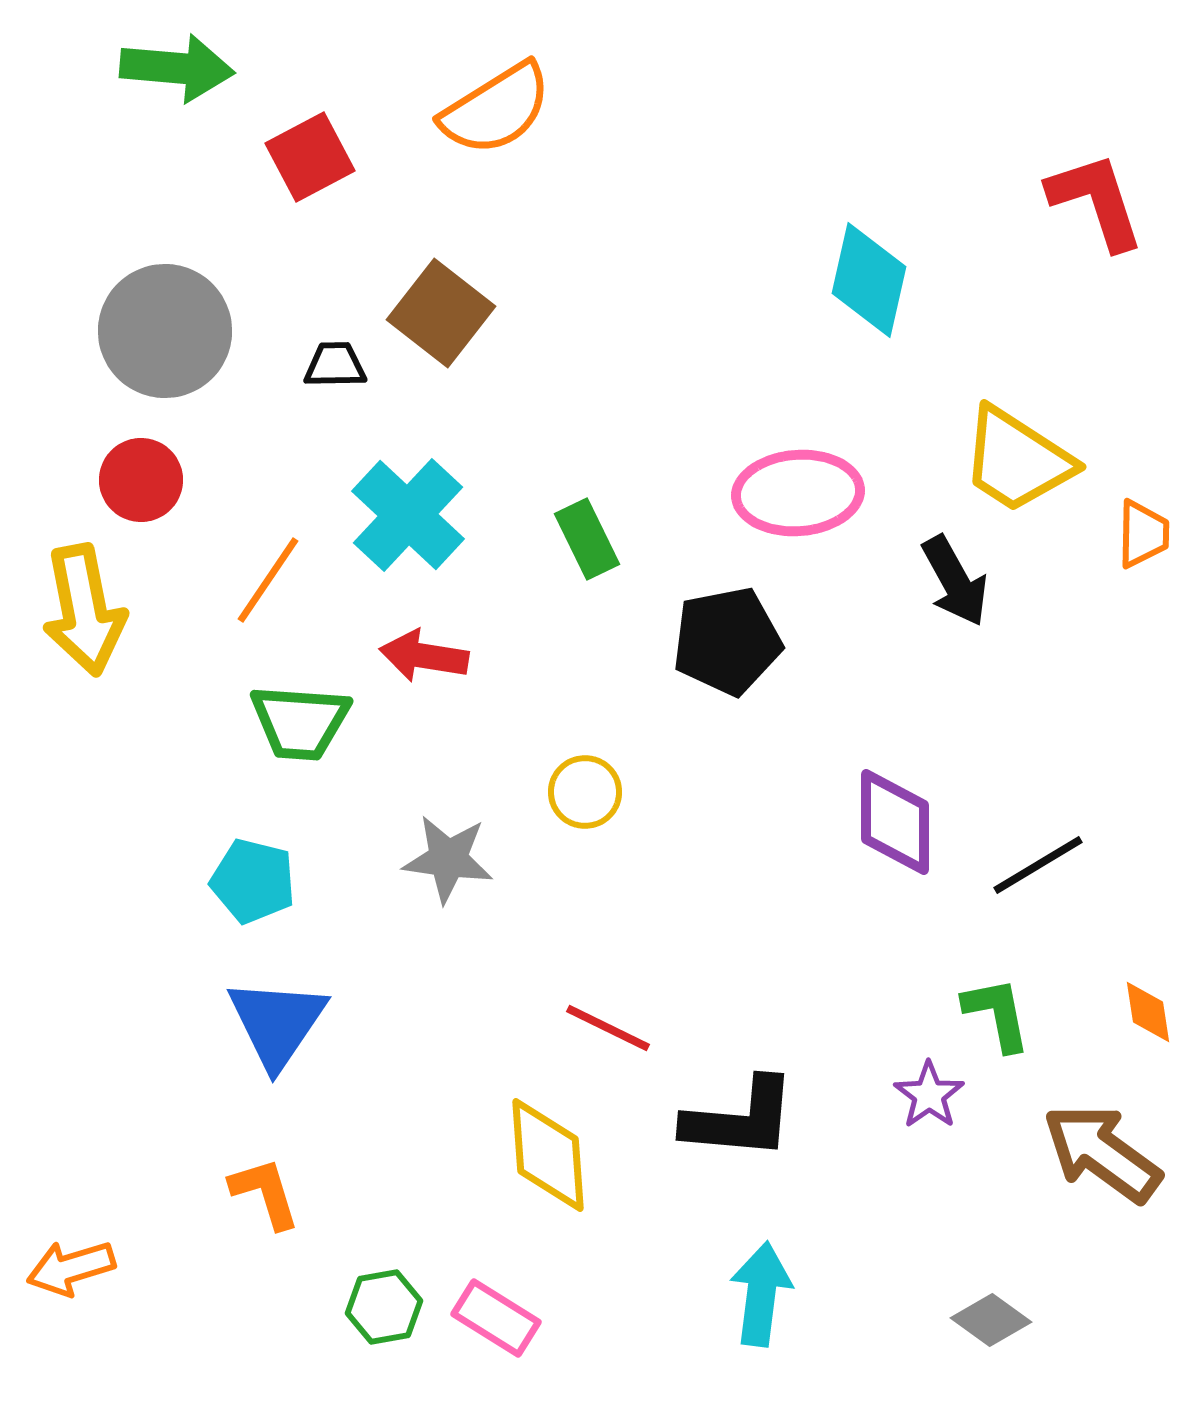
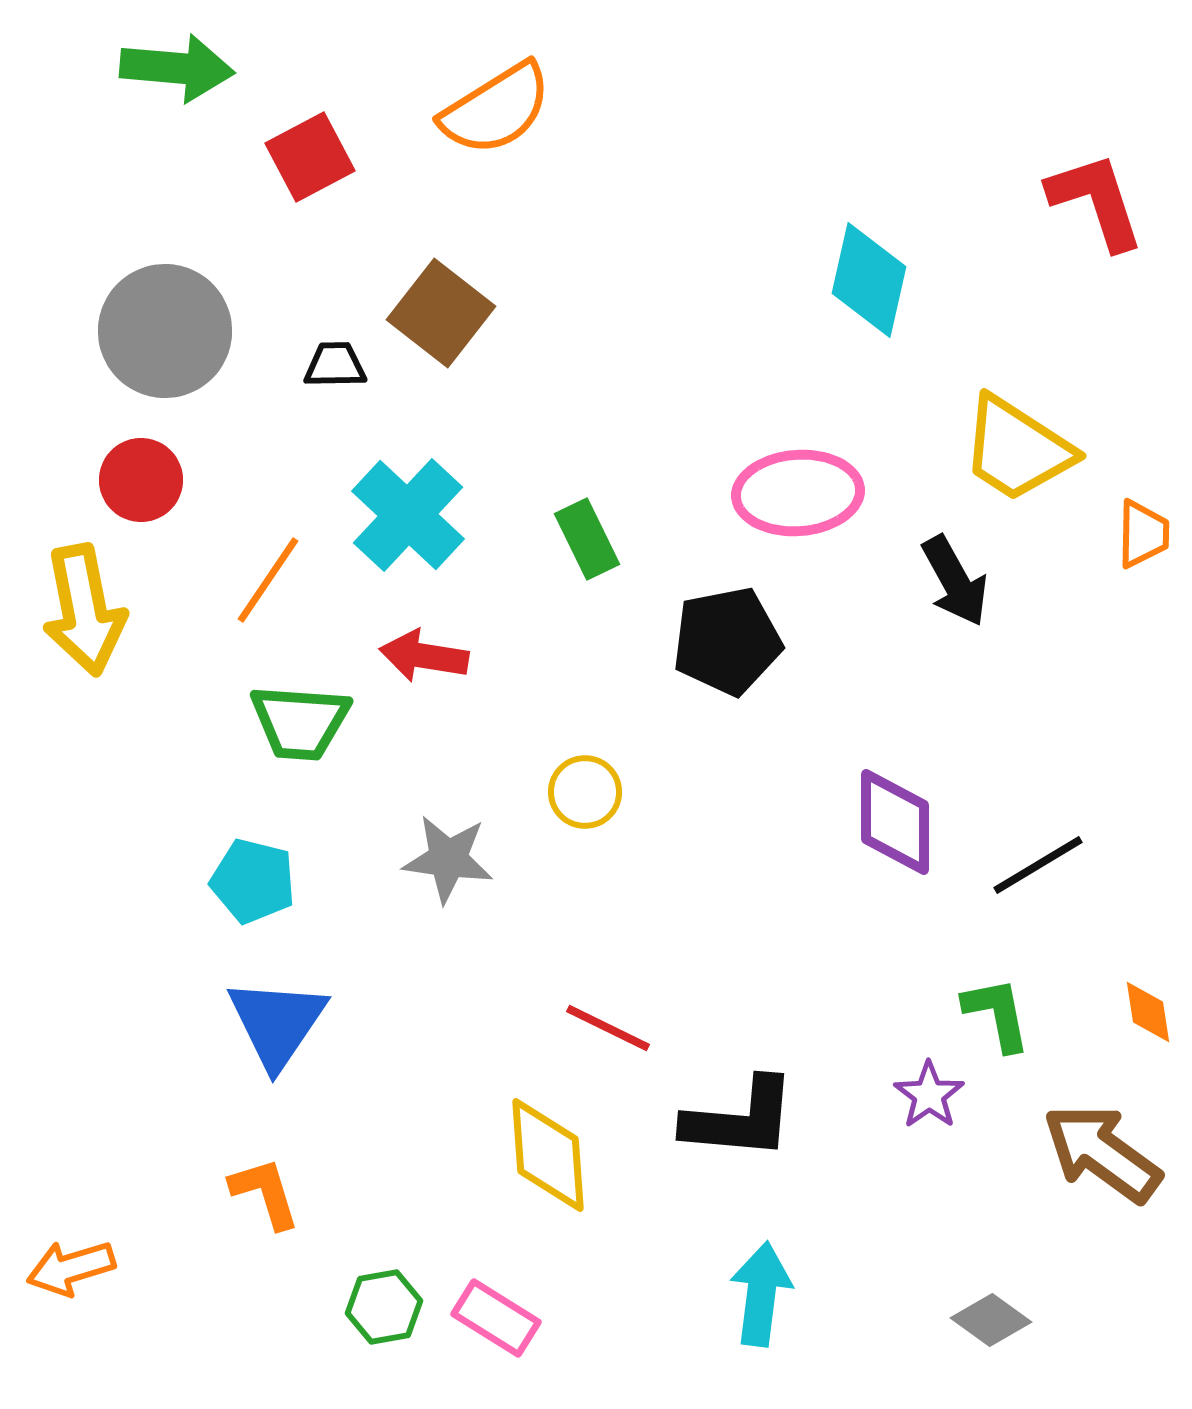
yellow trapezoid: moved 11 px up
